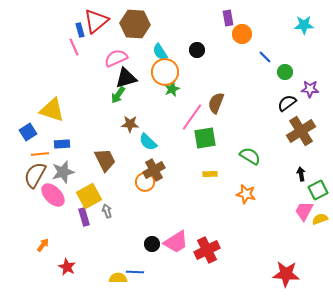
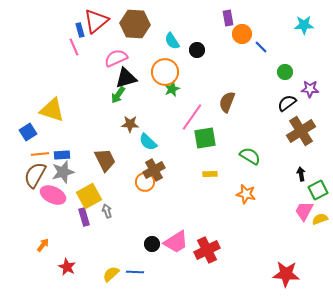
cyan semicircle at (160, 52): moved 12 px right, 11 px up
blue line at (265, 57): moved 4 px left, 10 px up
brown semicircle at (216, 103): moved 11 px right, 1 px up
blue rectangle at (62, 144): moved 11 px down
pink ellipse at (53, 195): rotated 20 degrees counterclockwise
yellow semicircle at (118, 278): moved 7 px left, 4 px up; rotated 42 degrees counterclockwise
